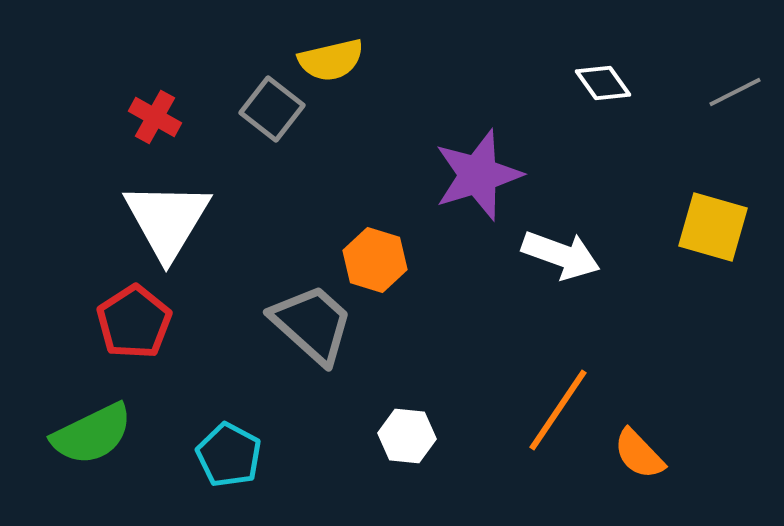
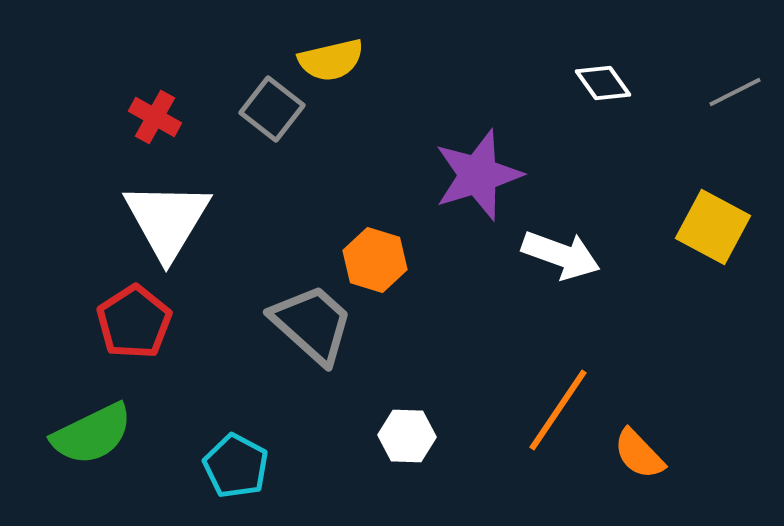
yellow square: rotated 12 degrees clockwise
white hexagon: rotated 4 degrees counterclockwise
cyan pentagon: moved 7 px right, 11 px down
